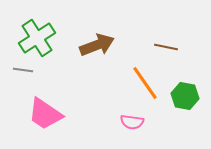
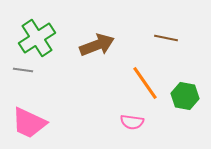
brown line: moved 9 px up
pink trapezoid: moved 16 px left, 9 px down; rotated 9 degrees counterclockwise
